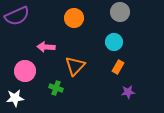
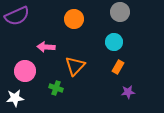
orange circle: moved 1 px down
